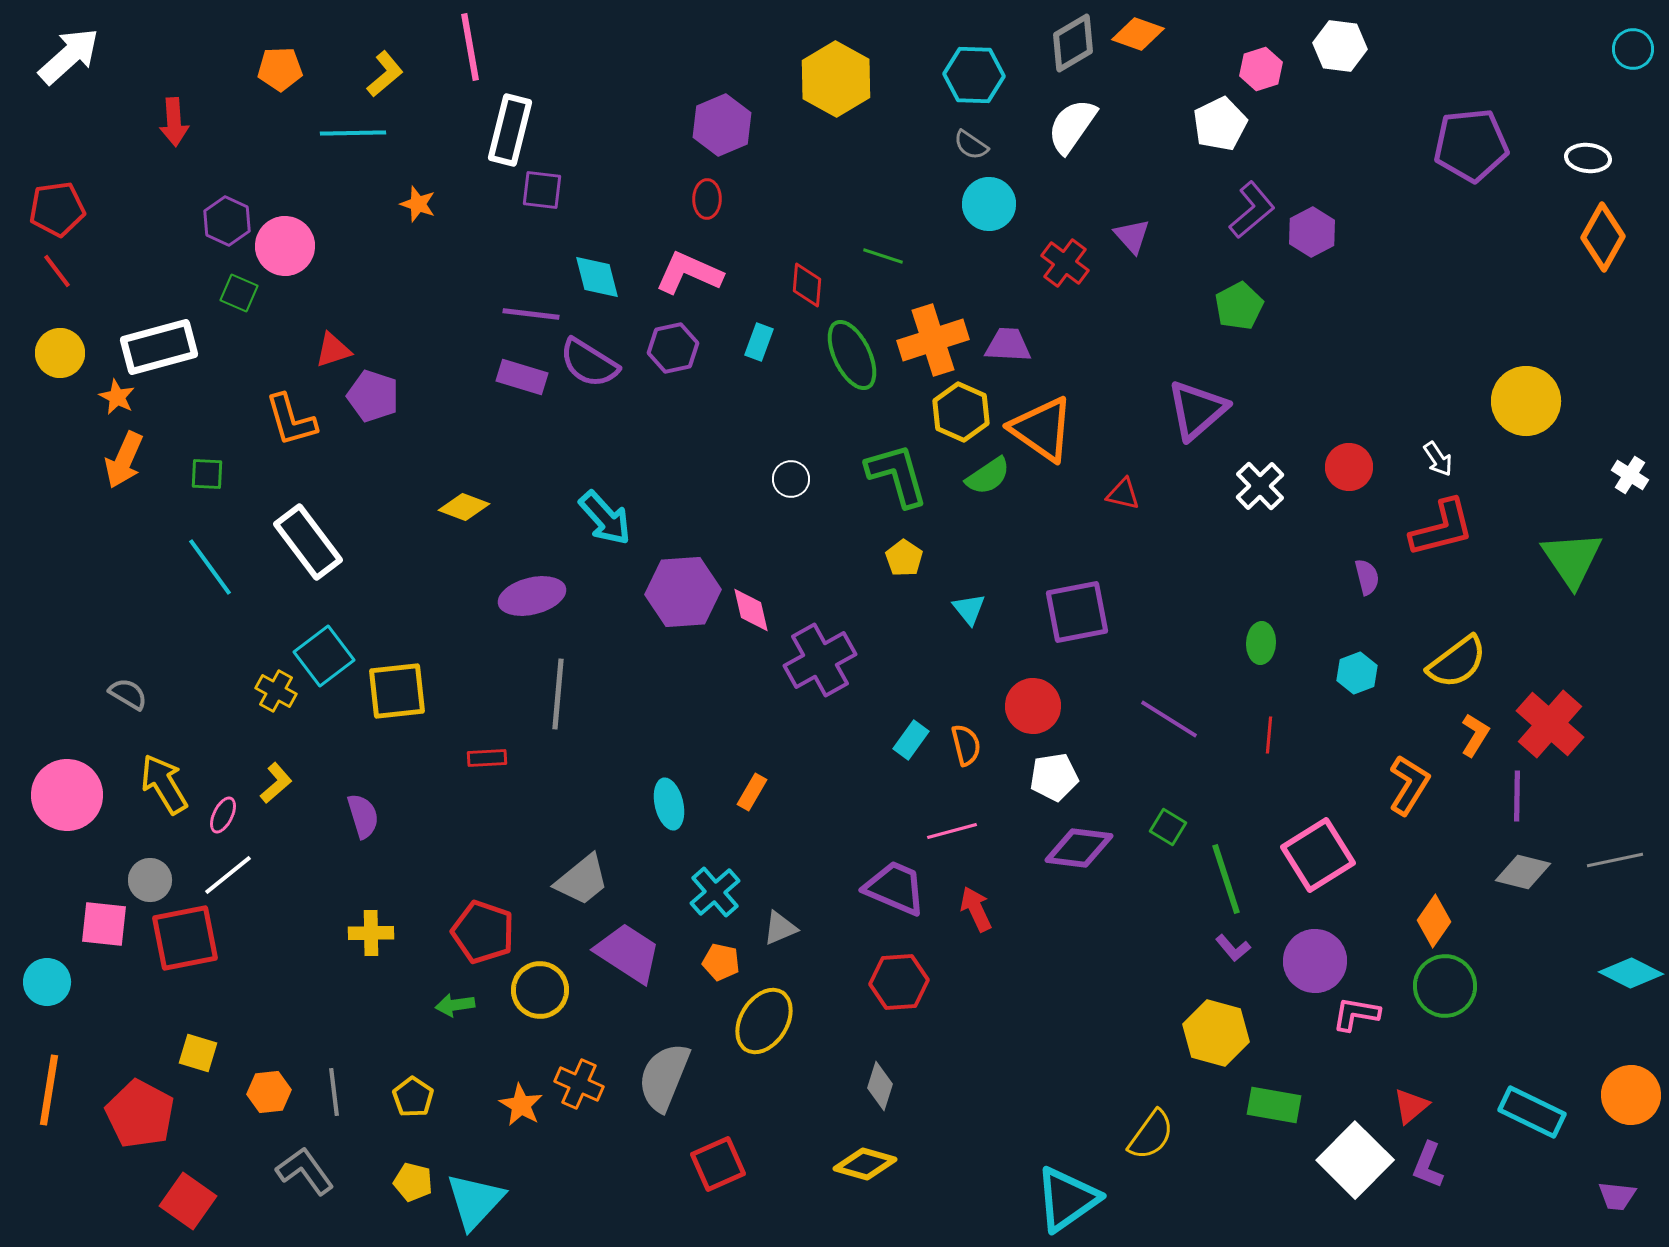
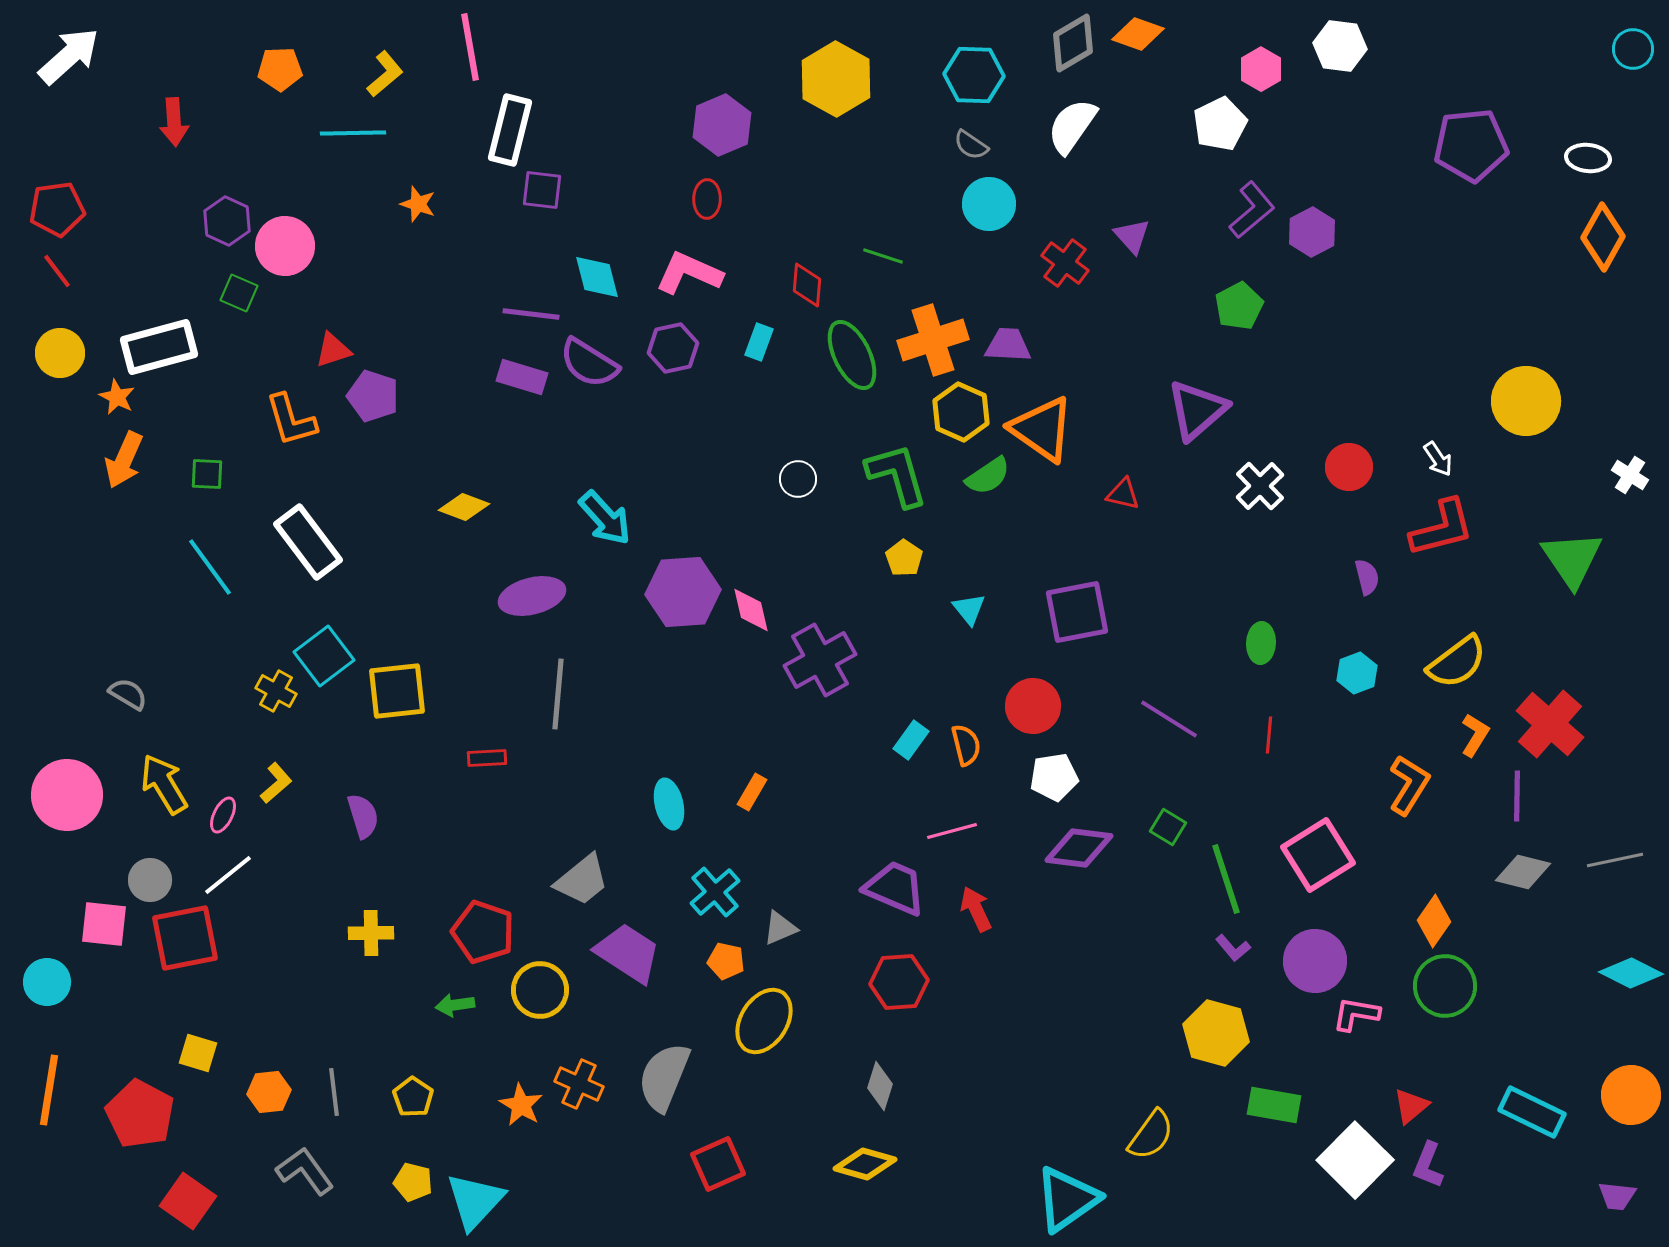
pink hexagon at (1261, 69): rotated 12 degrees counterclockwise
white circle at (791, 479): moved 7 px right
orange pentagon at (721, 962): moved 5 px right, 1 px up
